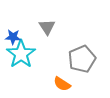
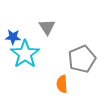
cyan star: moved 4 px right
orange semicircle: rotated 54 degrees clockwise
